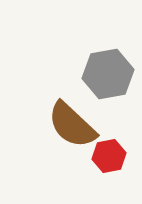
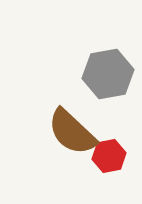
brown semicircle: moved 7 px down
